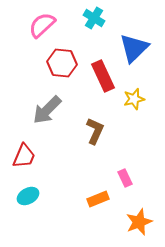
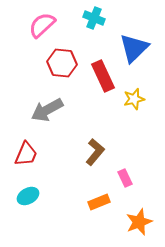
cyan cross: rotated 10 degrees counterclockwise
gray arrow: rotated 16 degrees clockwise
brown L-shape: moved 21 px down; rotated 16 degrees clockwise
red trapezoid: moved 2 px right, 2 px up
orange rectangle: moved 1 px right, 3 px down
